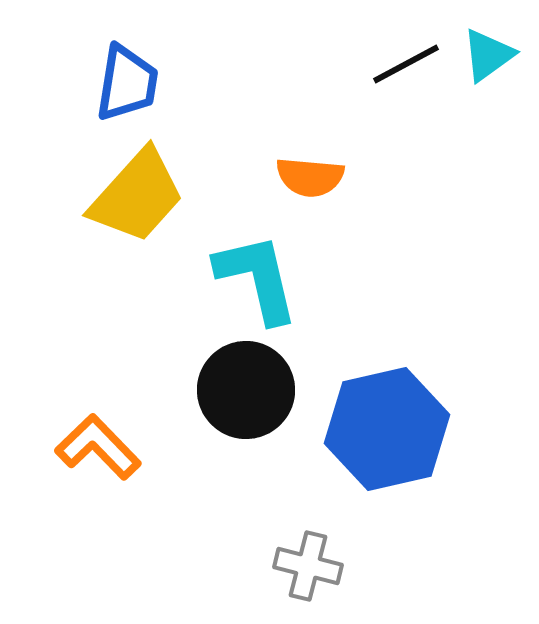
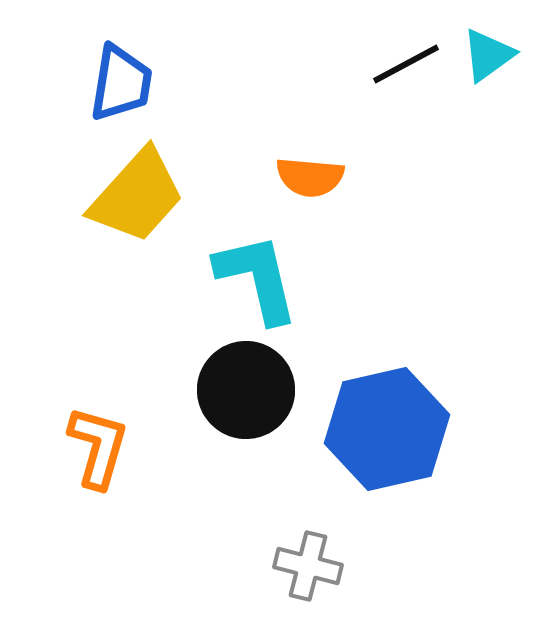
blue trapezoid: moved 6 px left
orange L-shape: rotated 60 degrees clockwise
